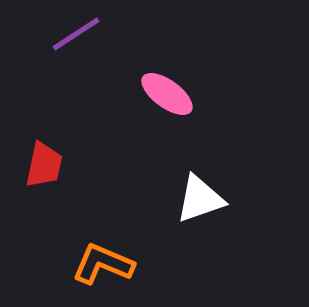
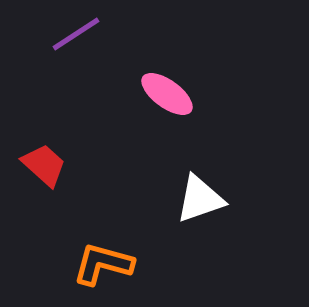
red trapezoid: rotated 60 degrees counterclockwise
orange L-shape: rotated 8 degrees counterclockwise
